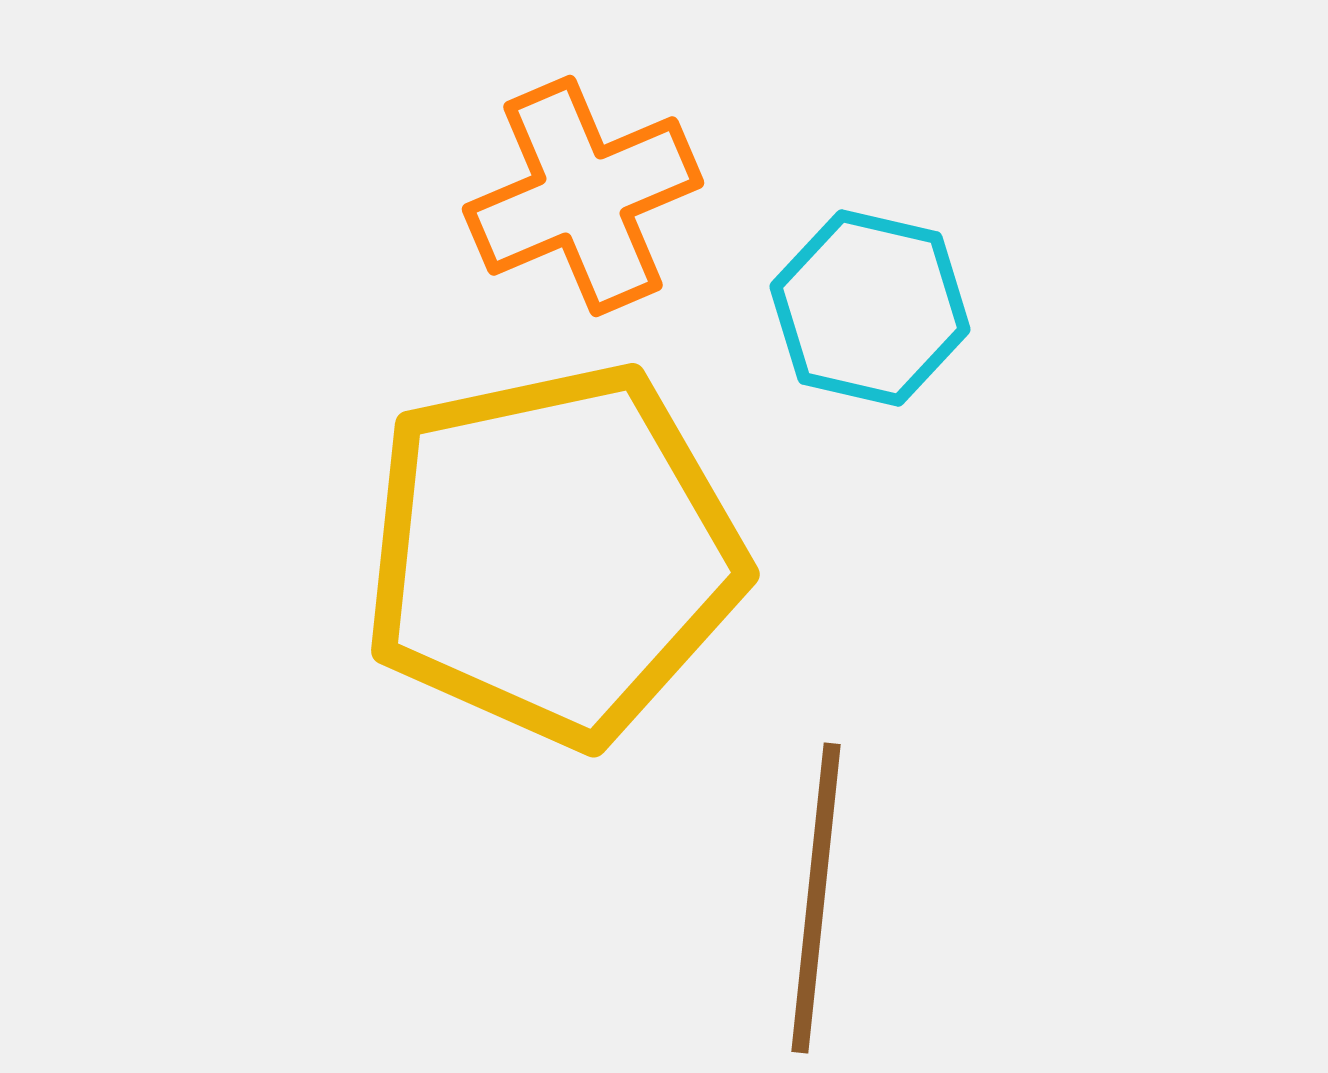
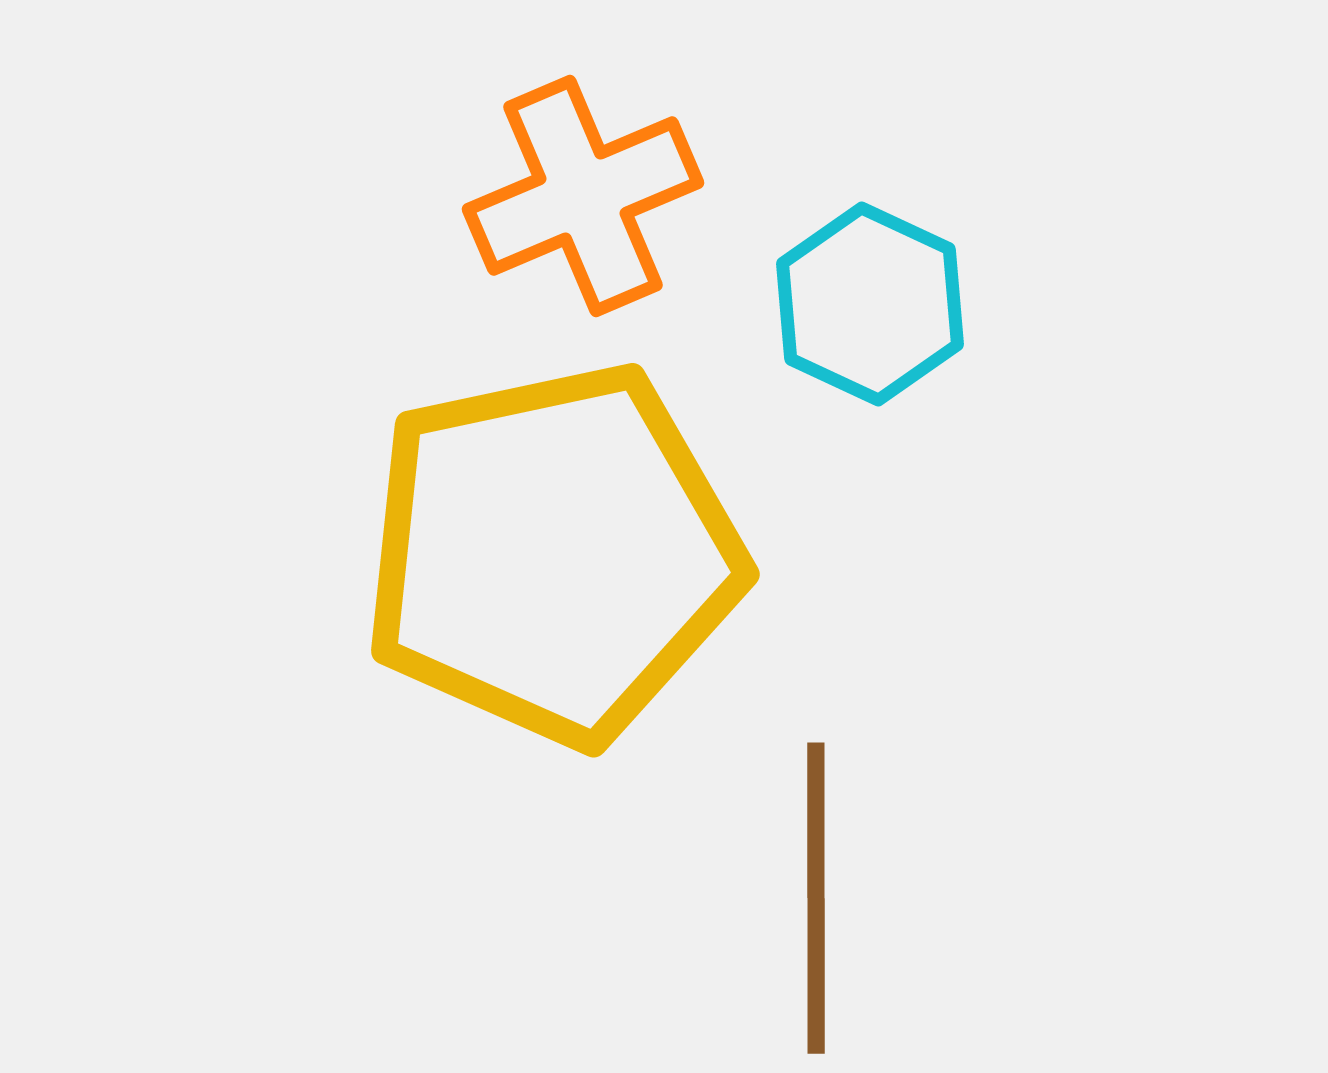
cyan hexagon: moved 4 px up; rotated 12 degrees clockwise
brown line: rotated 6 degrees counterclockwise
